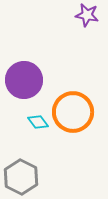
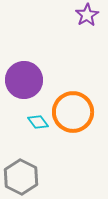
purple star: rotated 30 degrees clockwise
